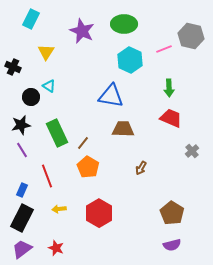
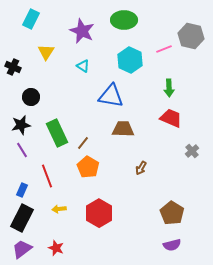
green ellipse: moved 4 px up
cyan triangle: moved 34 px right, 20 px up
